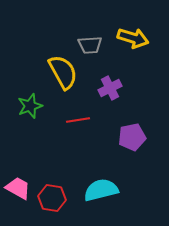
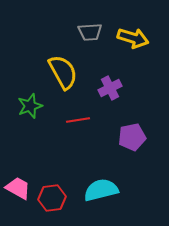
gray trapezoid: moved 13 px up
red hexagon: rotated 16 degrees counterclockwise
